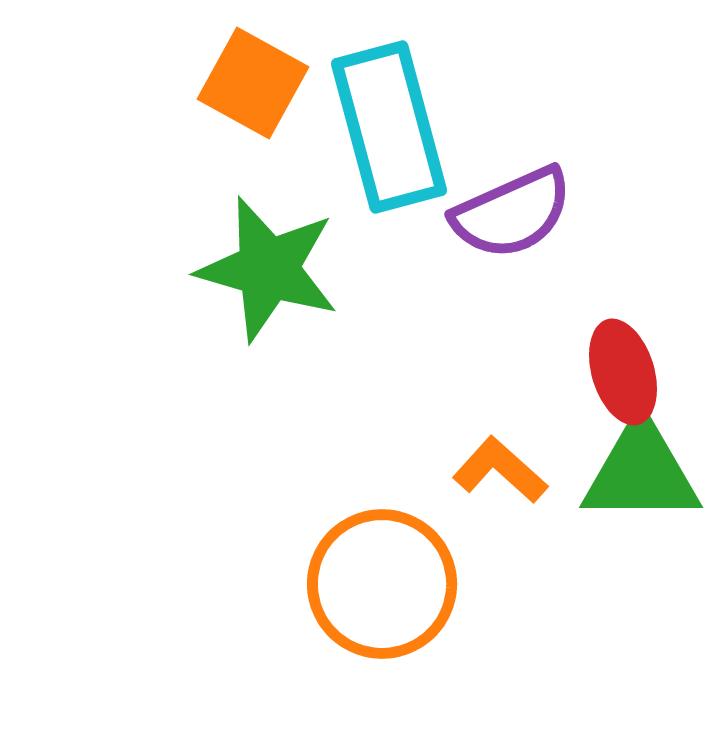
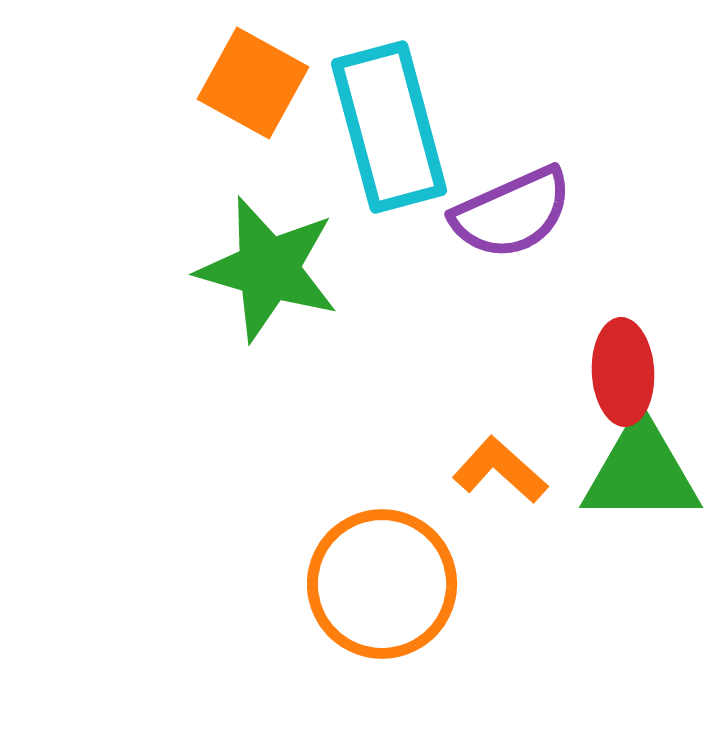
red ellipse: rotated 14 degrees clockwise
